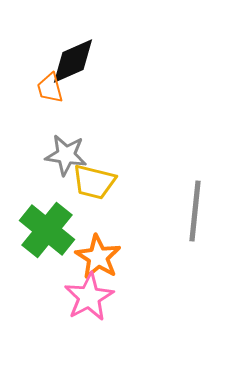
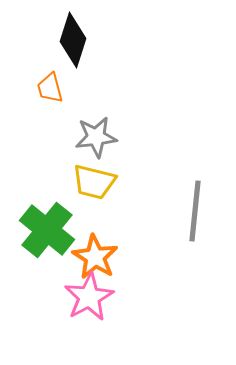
black diamond: moved 21 px up; rotated 48 degrees counterclockwise
gray star: moved 30 px right, 18 px up; rotated 15 degrees counterclockwise
orange star: moved 3 px left
